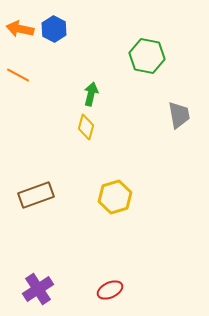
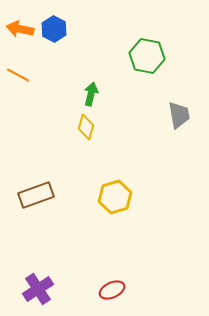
red ellipse: moved 2 px right
